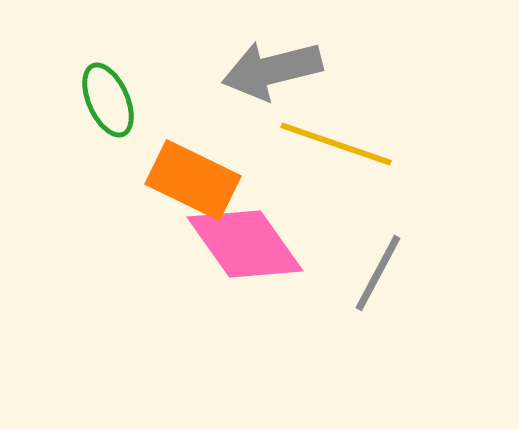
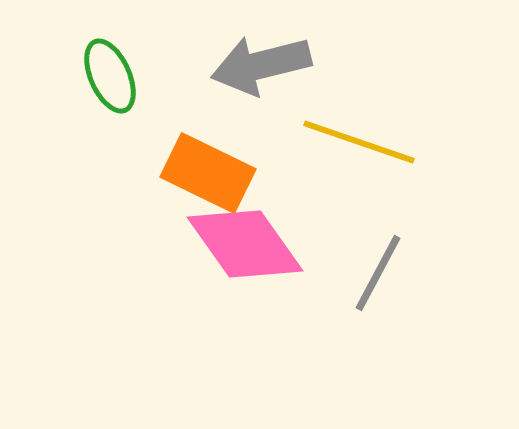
gray arrow: moved 11 px left, 5 px up
green ellipse: moved 2 px right, 24 px up
yellow line: moved 23 px right, 2 px up
orange rectangle: moved 15 px right, 7 px up
